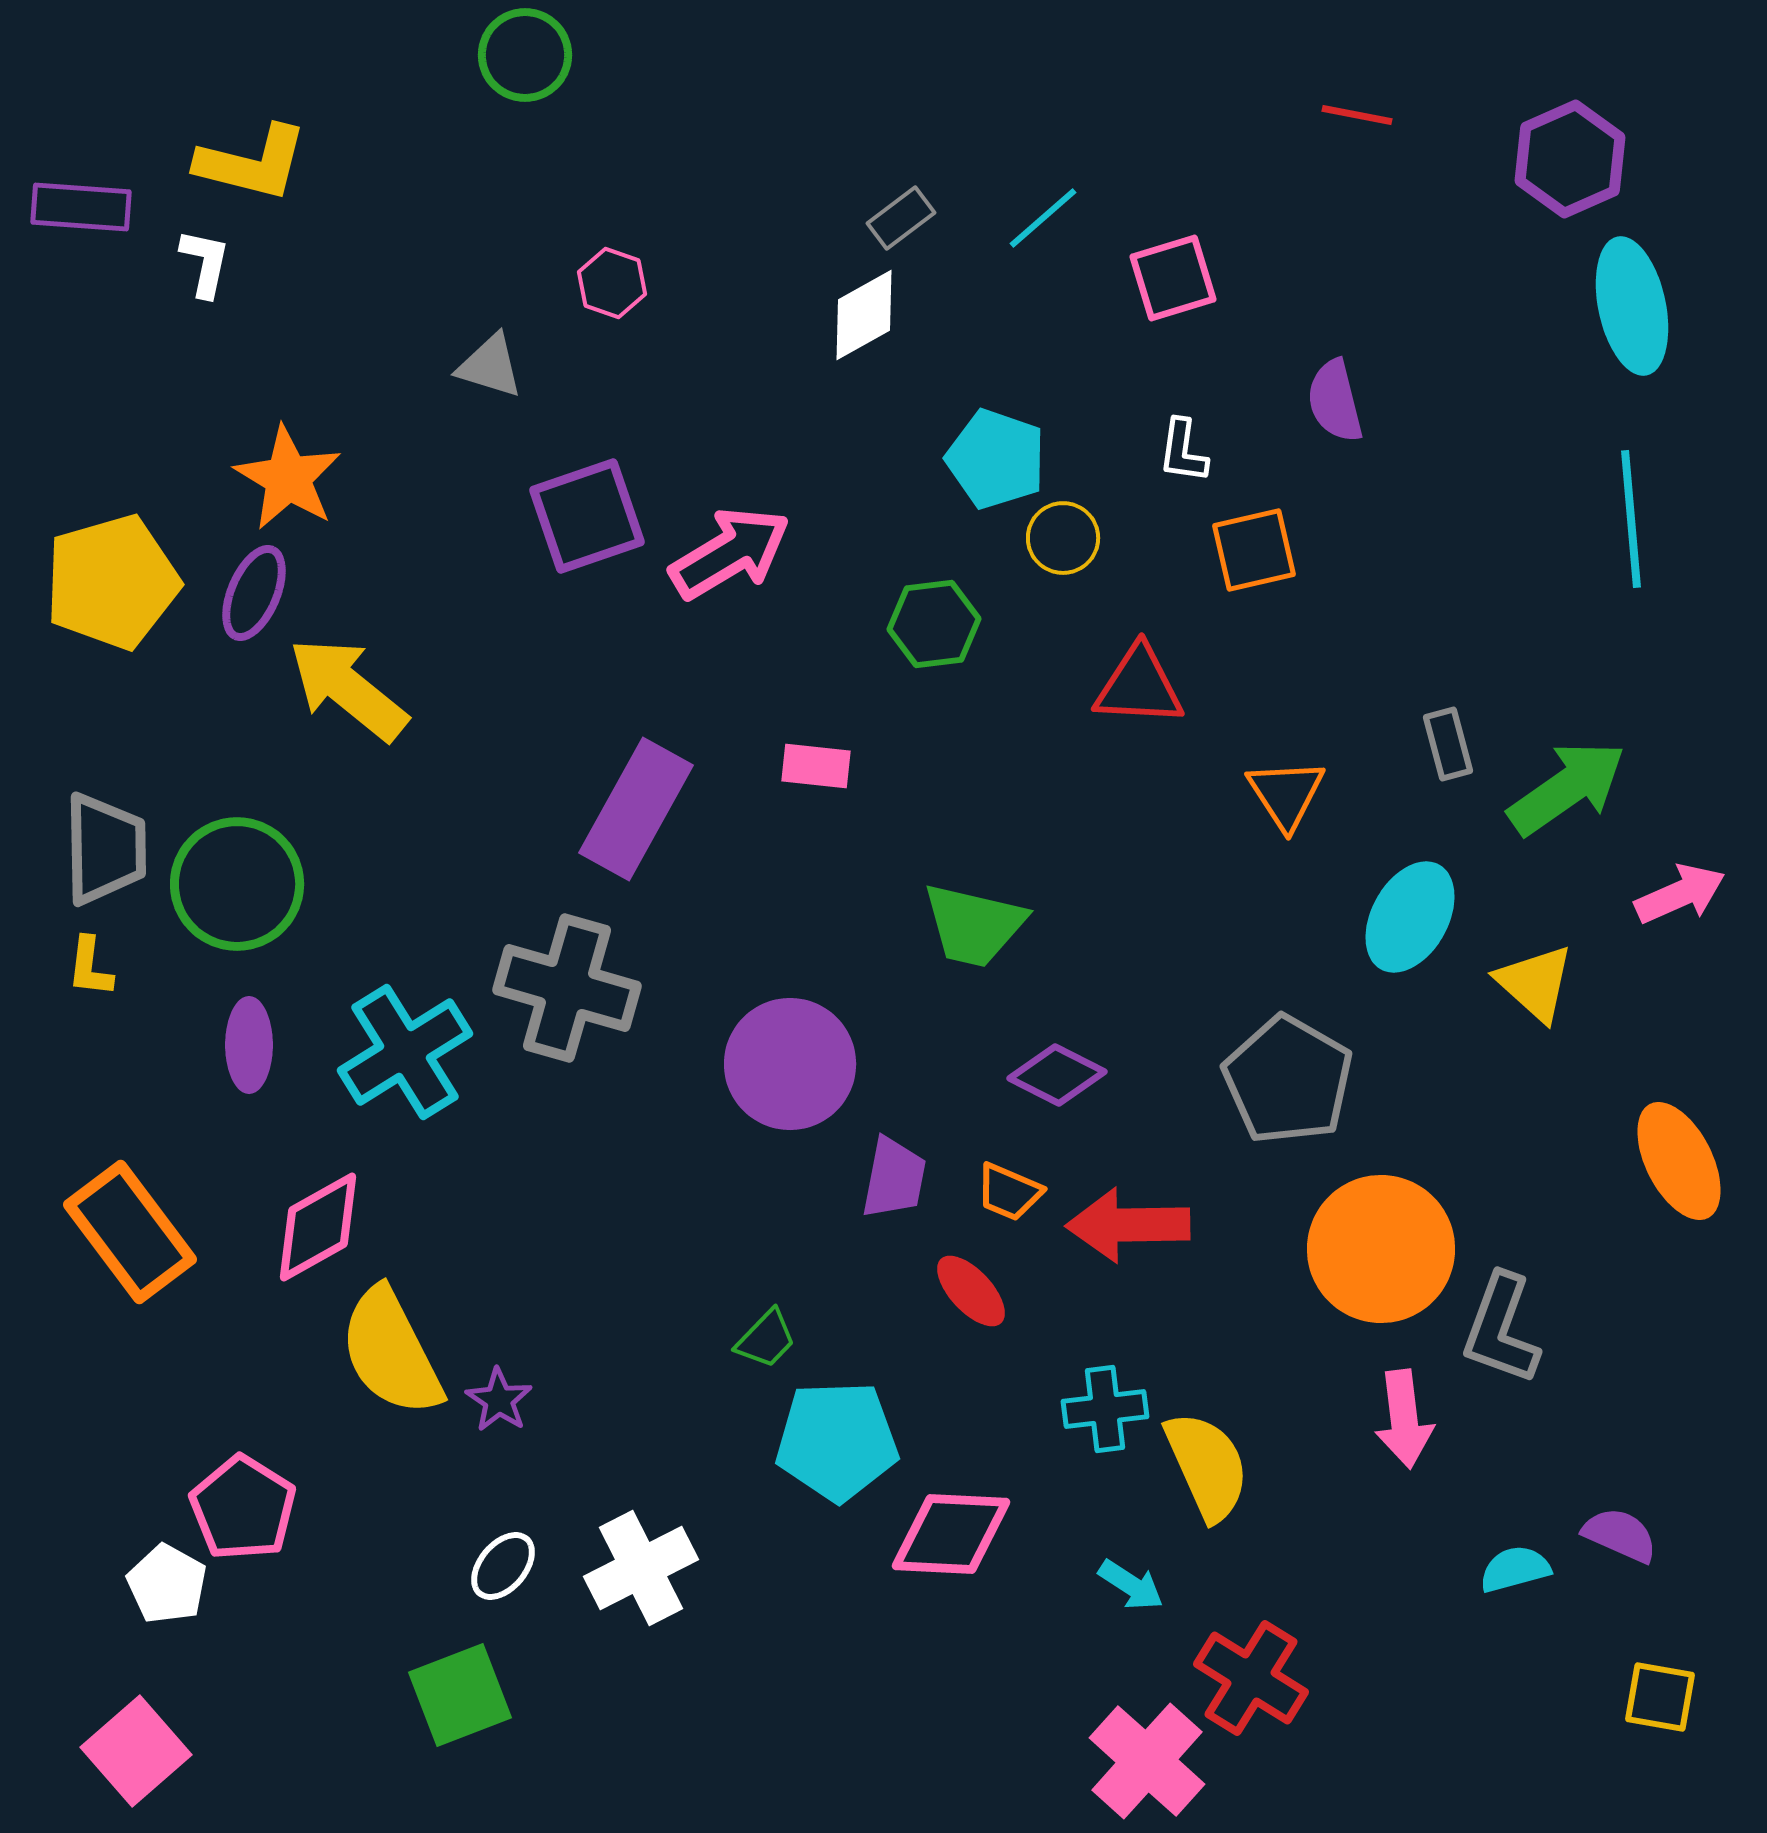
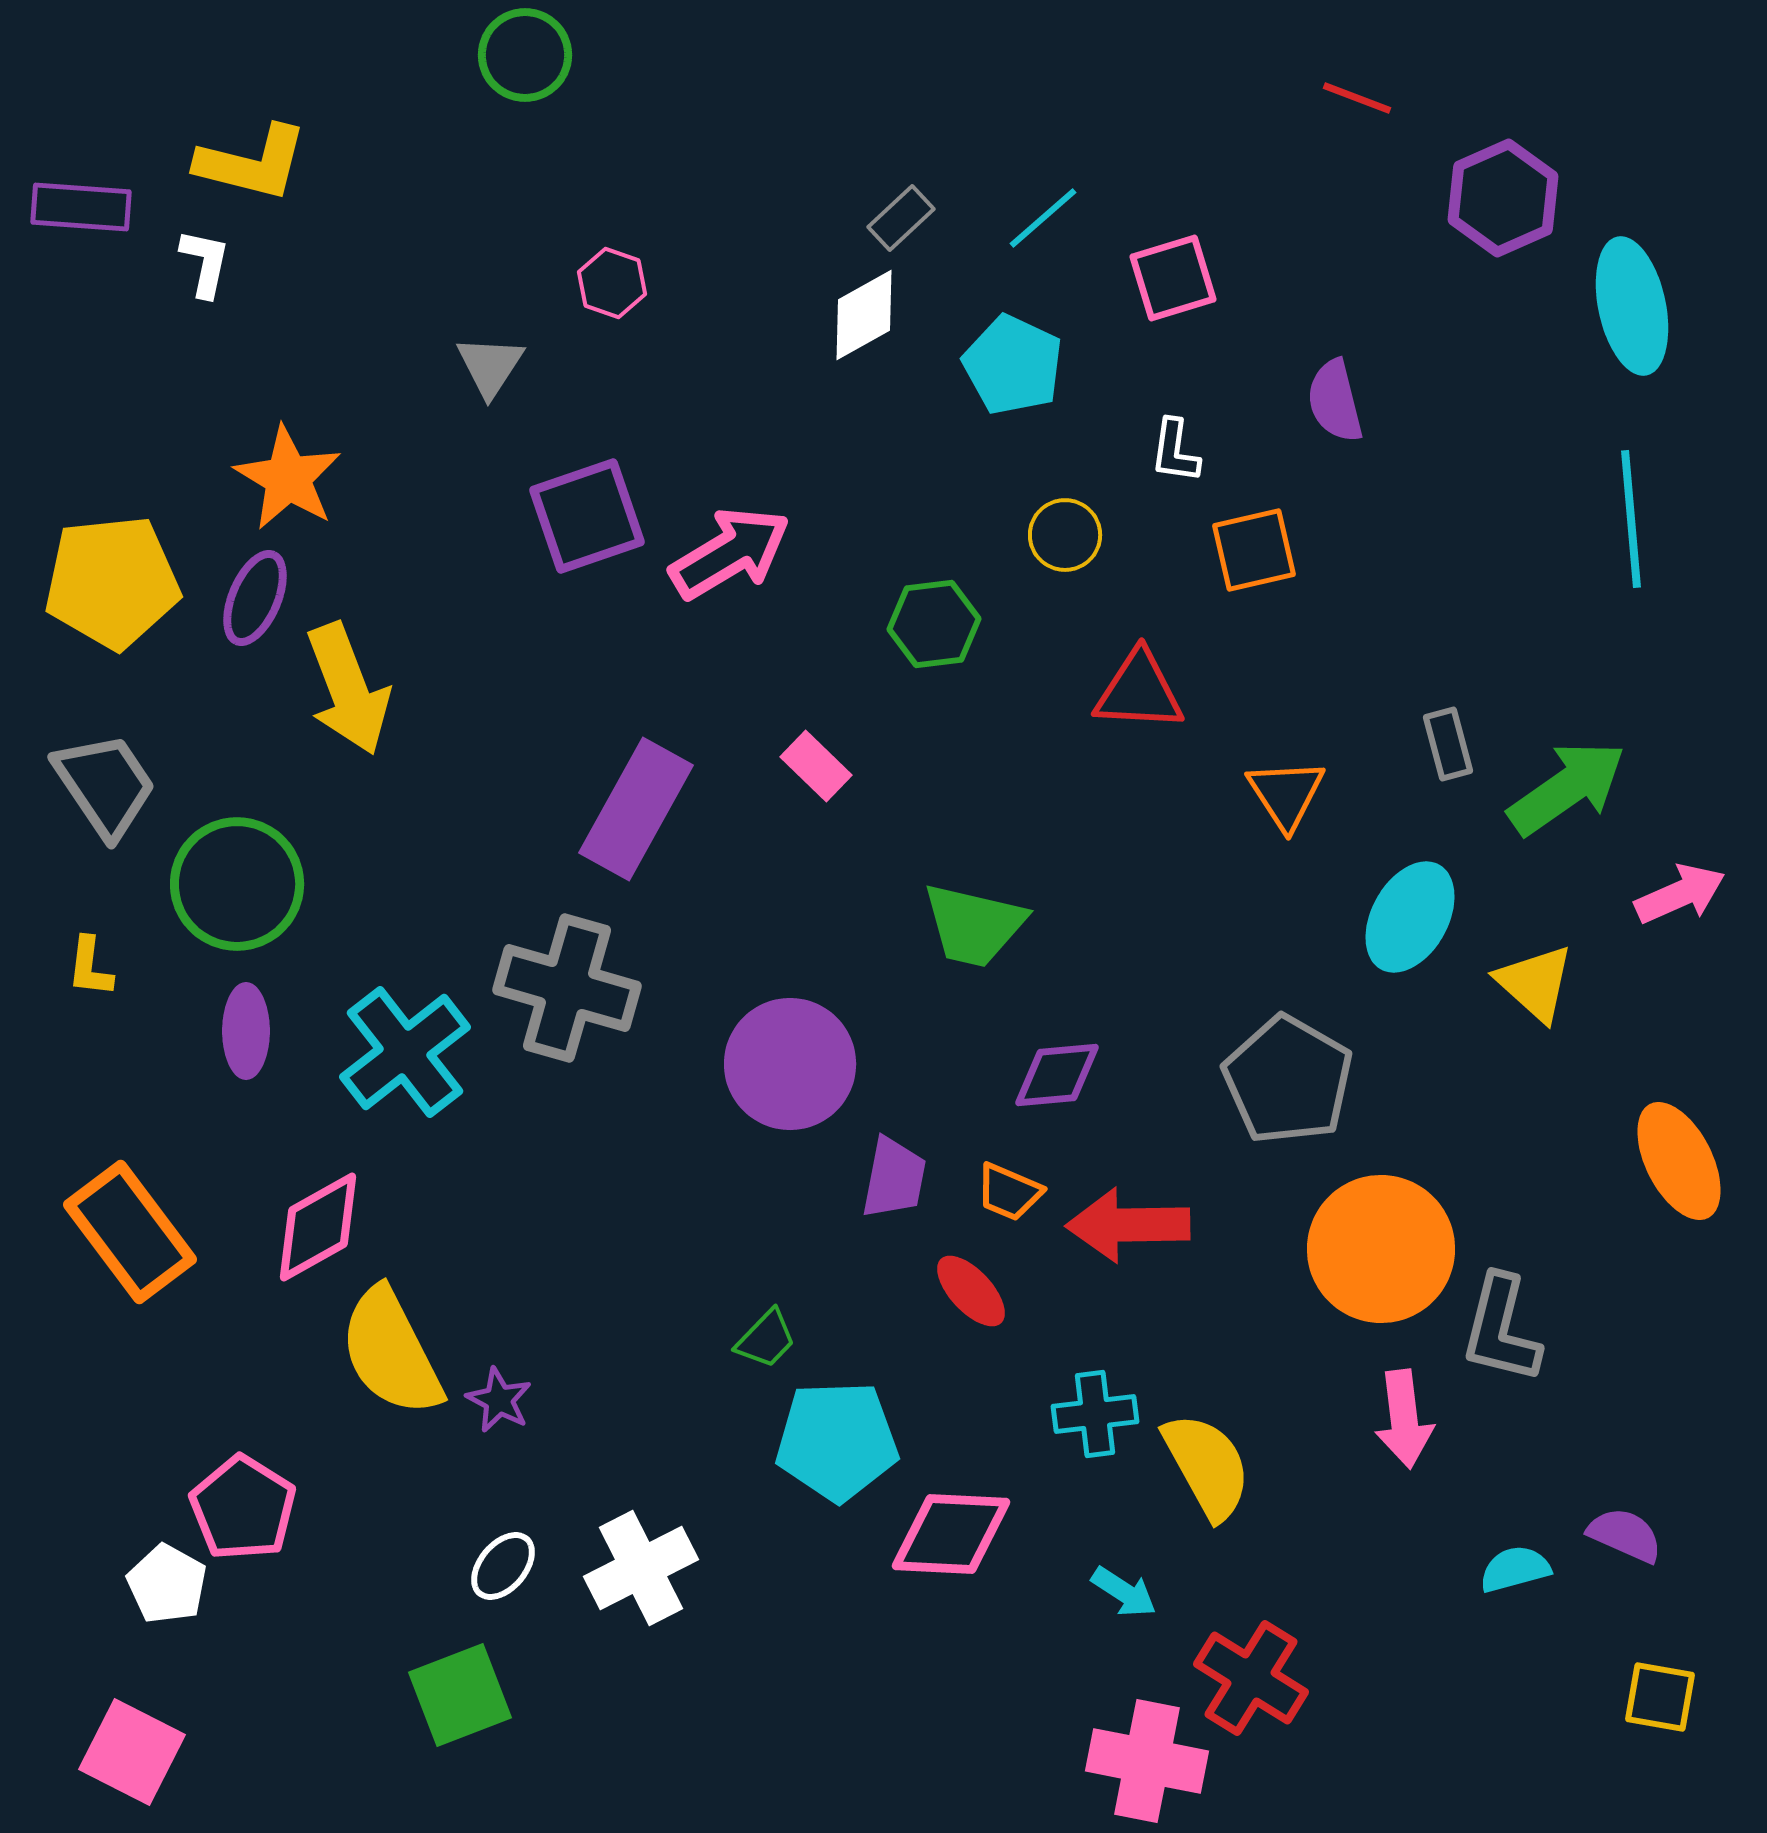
red line at (1357, 115): moved 17 px up; rotated 10 degrees clockwise
purple hexagon at (1570, 159): moved 67 px left, 39 px down
gray rectangle at (901, 218): rotated 6 degrees counterclockwise
gray triangle at (490, 366): rotated 46 degrees clockwise
white L-shape at (1183, 451): moved 8 px left
cyan pentagon at (996, 459): moved 17 px right, 94 px up; rotated 6 degrees clockwise
yellow circle at (1063, 538): moved 2 px right, 3 px up
yellow pentagon at (112, 582): rotated 10 degrees clockwise
purple ellipse at (254, 593): moved 1 px right, 5 px down
red triangle at (1139, 686): moved 5 px down
yellow arrow at (348, 689): rotated 150 degrees counterclockwise
pink rectangle at (816, 766): rotated 38 degrees clockwise
gray trapezoid at (105, 849): moved 64 px up; rotated 33 degrees counterclockwise
purple ellipse at (249, 1045): moved 3 px left, 14 px up
cyan cross at (405, 1052): rotated 6 degrees counterclockwise
purple diamond at (1057, 1075): rotated 32 degrees counterclockwise
gray L-shape at (1501, 1329): rotated 6 degrees counterclockwise
purple star at (499, 1400): rotated 6 degrees counterclockwise
cyan cross at (1105, 1409): moved 10 px left, 5 px down
yellow semicircle at (1207, 1466): rotated 5 degrees counterclockwise
purple semicircle at (1620, 1535): moved 5 px right
cyan arrow at (1131, 1585): moved 7 px left, 7 px down
pink square at (136, 1751): moved 4 px left, 1 px down; rotated 22 degrees counterclockwise
pink cross at (1147, 1761): rotated 31 degrees counterclockwise
